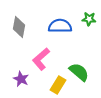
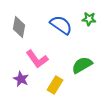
blue semicircle: moved 1 px right, 1 px up; rotated 35 degrees clockwise
pink L-shape: moved 4 px left; rotated 85 degrees counterclockwise
green semicircle: moved 3 px right, 7 px up; rotated 70 degrees counterclockwise
yellow rectangle: moved 3 px left
